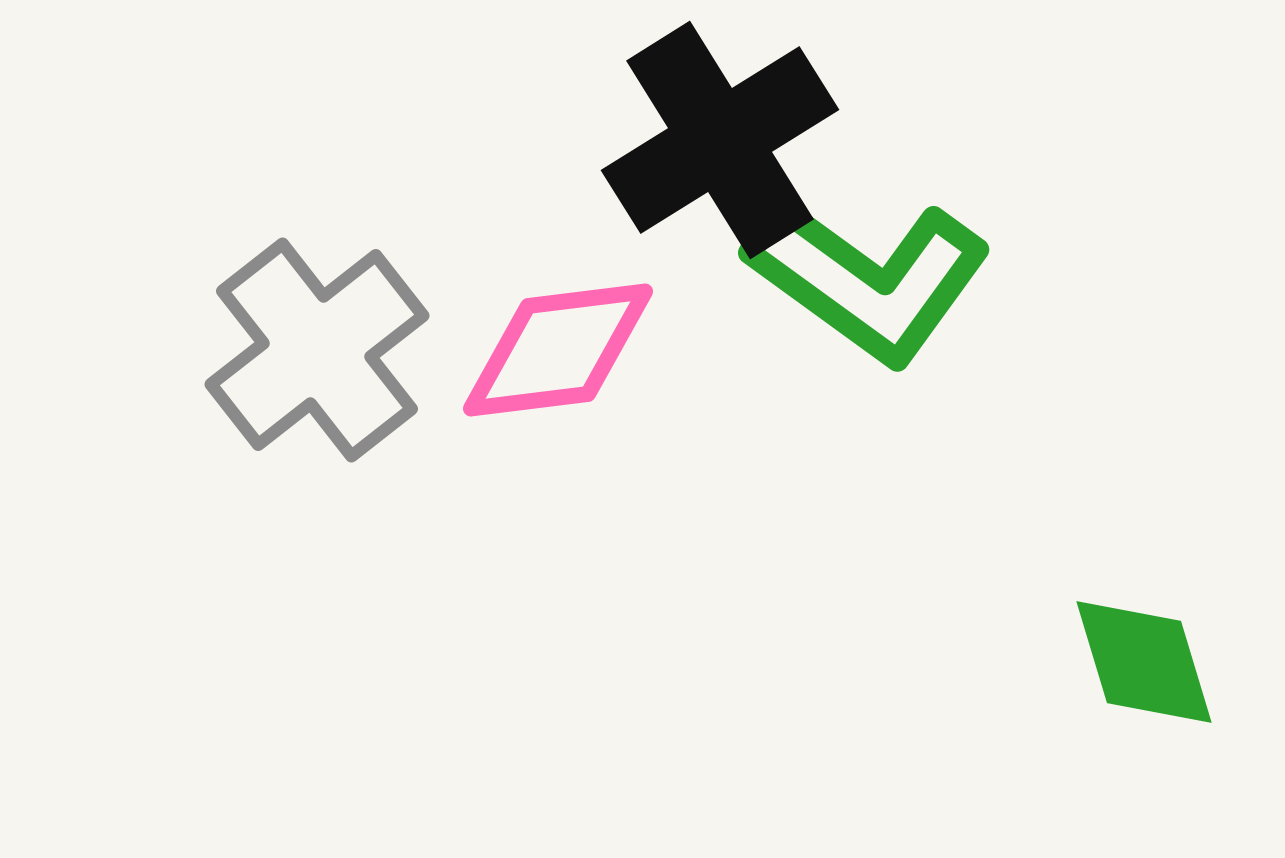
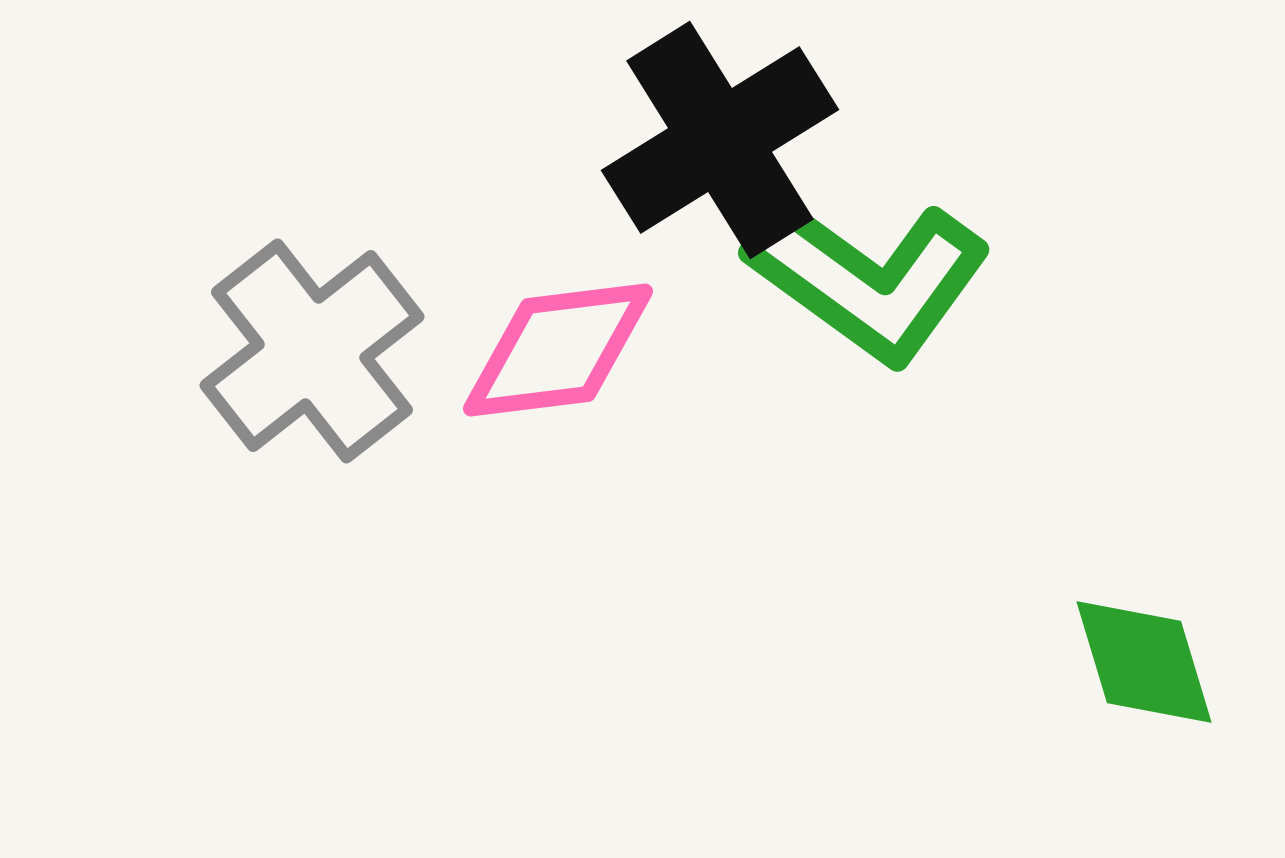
gray cross: moved 5 px left, 1 px down
